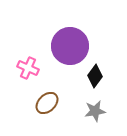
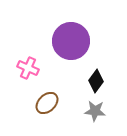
purple circle: moved 1 px right, 5 px up
black diamond: moved 1 px right, 5 px down
gray star: rotated 15 degrees clockwise
